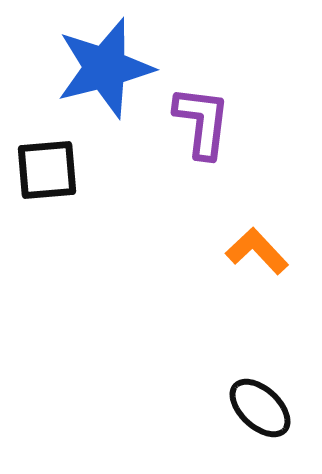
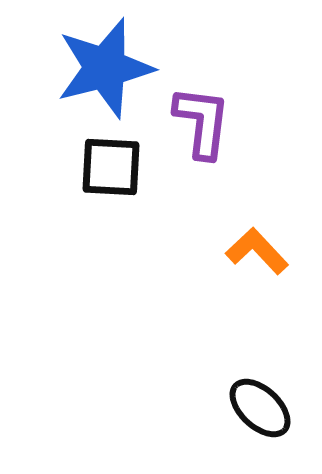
black square: moved 64 px right, 3 px up; rotated 8 degrees clockwise
